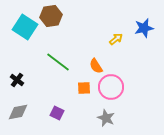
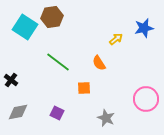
brown hexagon: moved 1 px right, 1 px down
orange semicircle: moved 3 px right, 3 px up
black cross: moved 6 px left
pink circle: moved 35 px right, 12 px down
